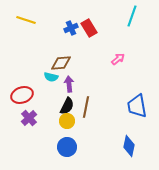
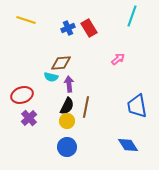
blue cross: moved 3 px left
blue diamond: moved 1 px left, 1 px up; rotated 45 degrees counterclockwise
